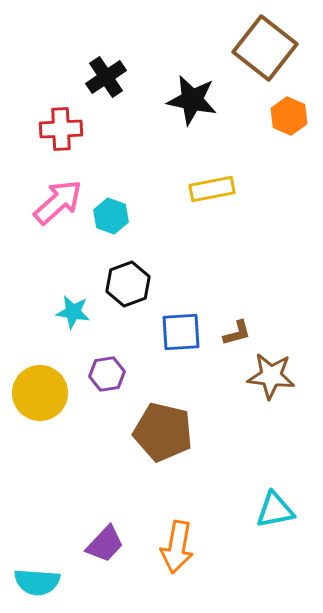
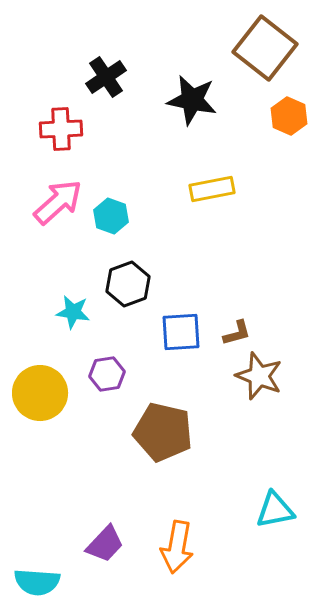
brown star: moved 12 px left; rotated 15 degrees clockwise
